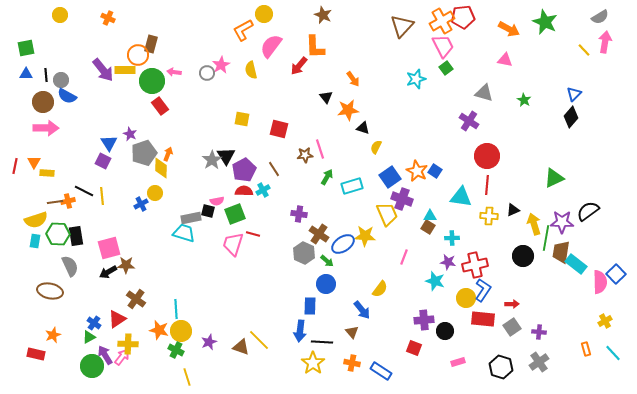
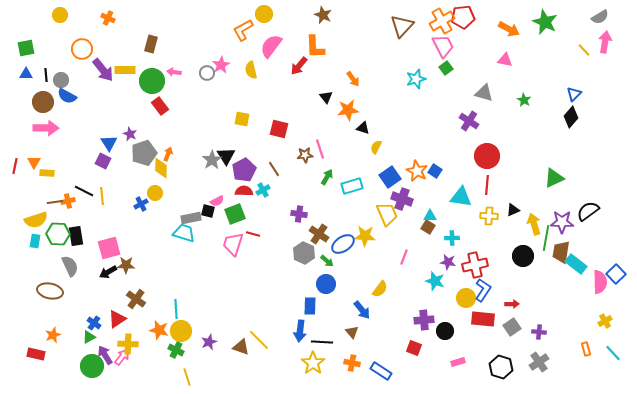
orange circle at (138, 55): moved 56 px left, 6 px up
pink semicircle at (217, 201): rotated 16 degrees counterclockwise
